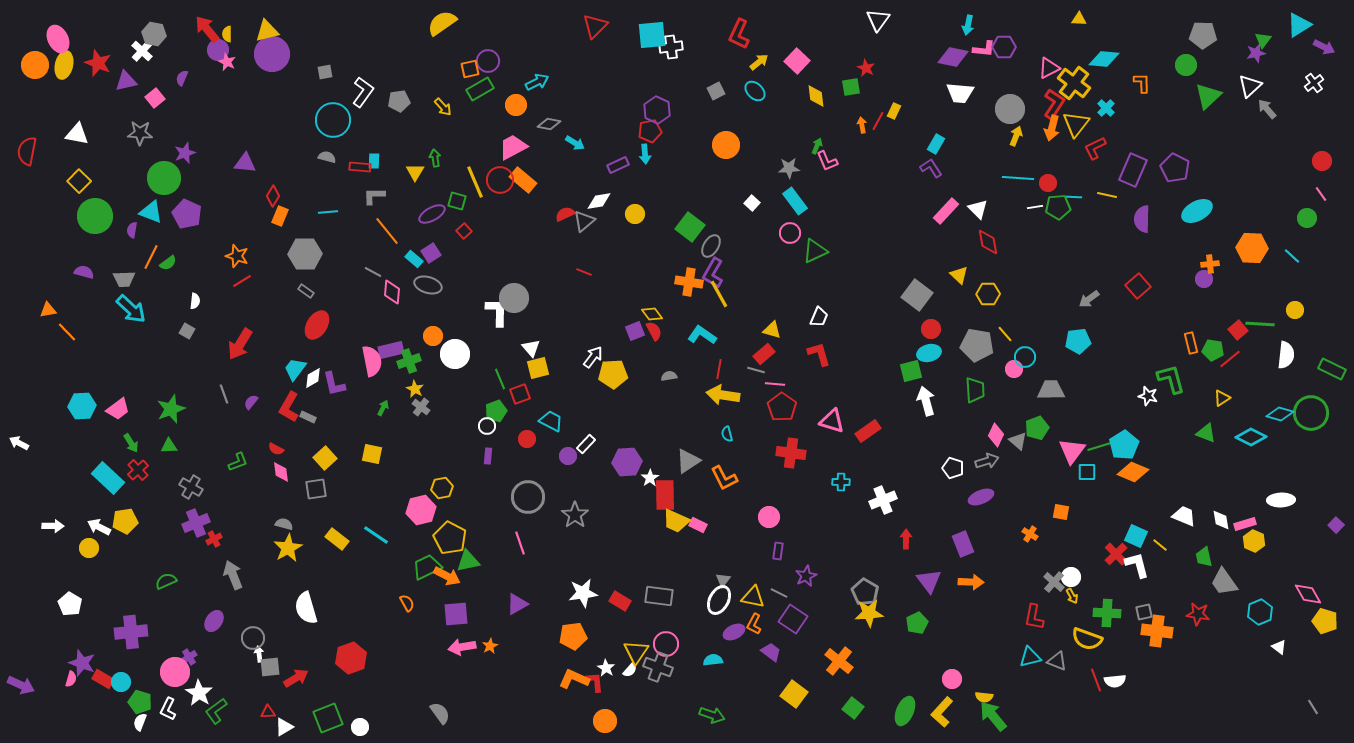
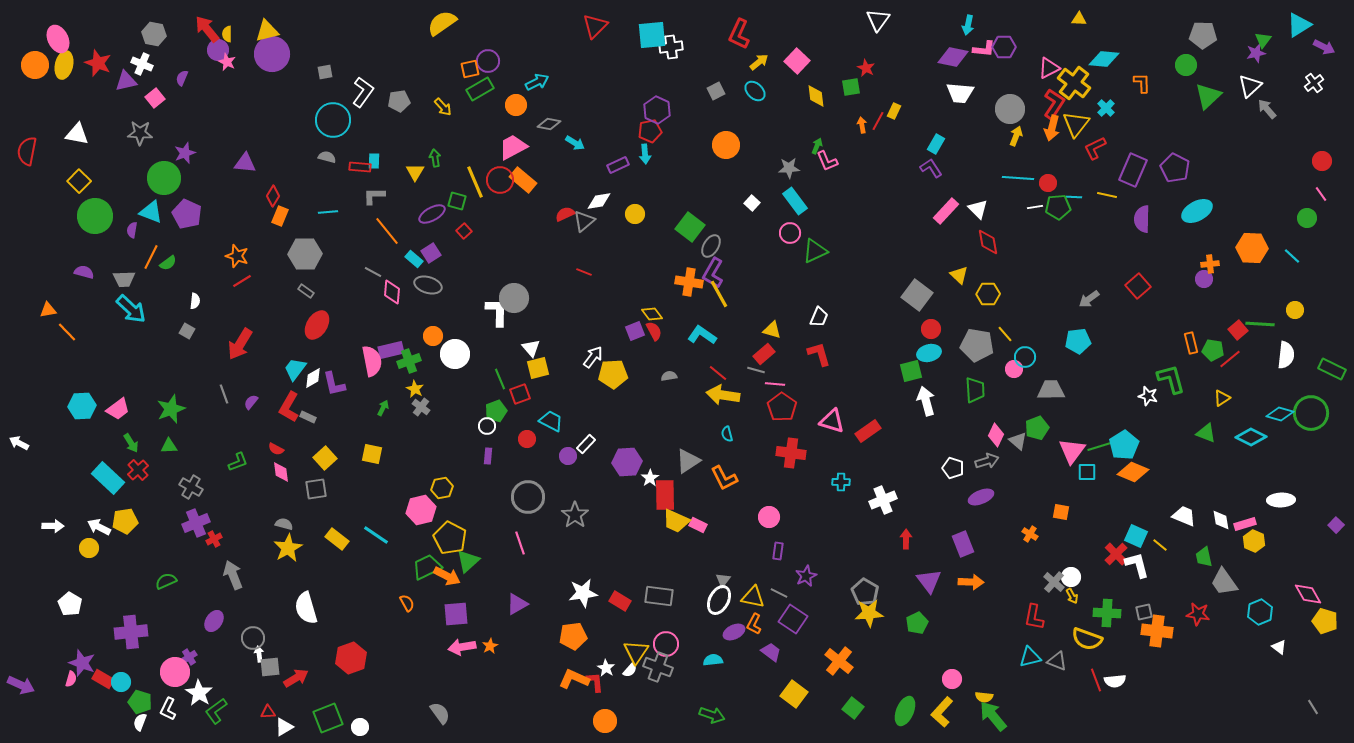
white cross at (142, 51): moved 13 px down; rotated 20 degrees counterclockwise
red line at (719, 369): moved 1 px left, 4 px down; rotated 60 degrees counterclockwise
green triangle at (468, 561): rotated 30 degrees counterclockwise
